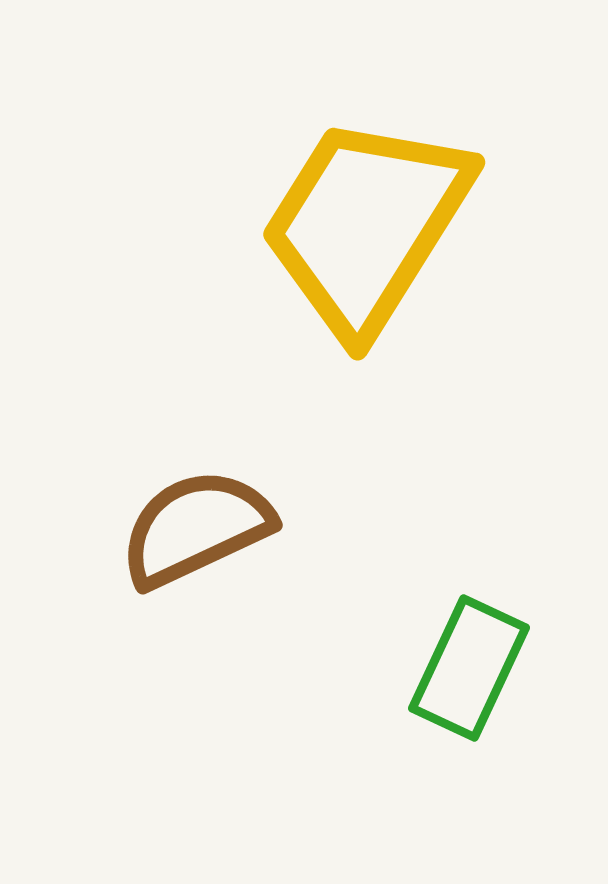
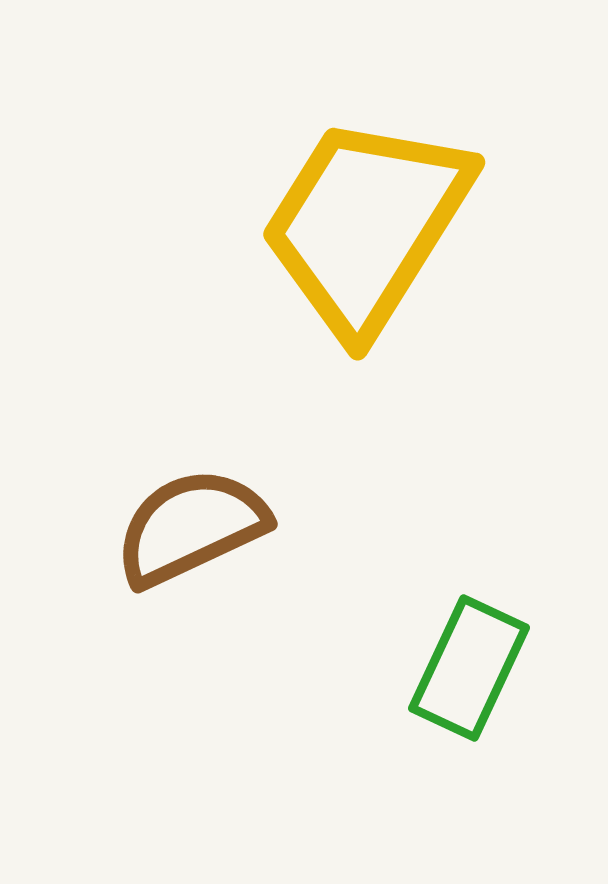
brown semicircle: moved 5 px left, 1 px up
